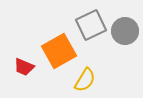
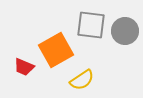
gray square: rotated 32 degrees clockwise
orange square: moved 3 px left, 1 px up
yellow semicircle: moved 3 px left; rotated 25 degrees clockwise
